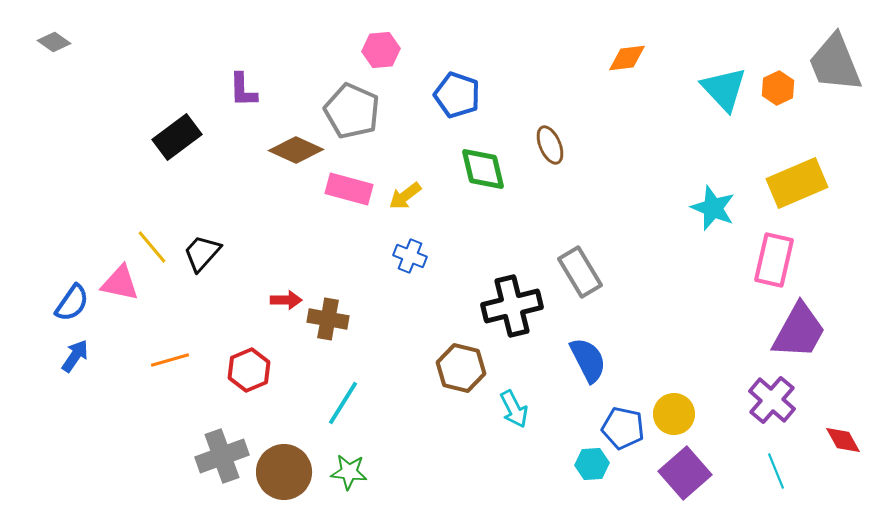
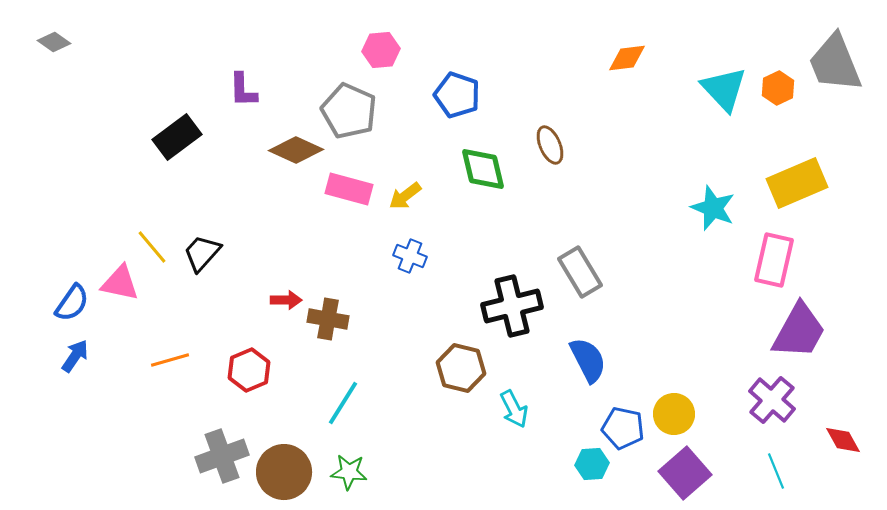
gray pentagon at (352, 111): moved 3 px left
